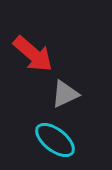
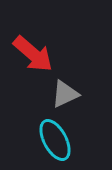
cyan ellipse: rotated 24 degrees clockwise
